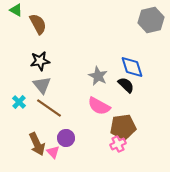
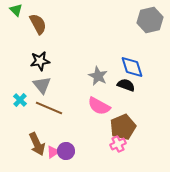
green triangle: rotated 16 degrees clockwise
gray hexagon: moved 1 px left
black semicircle: rotated 24 degrees counterclockwise
cyan cross: moved 1 px right, 2 px up
brown line: rotated 12 degrees counterclockwise
brown pentagon: rotated 15 degrees counterclockwise
purple circle: moved 13 px down
pink triangle: rotated 40 degrees clockwise
